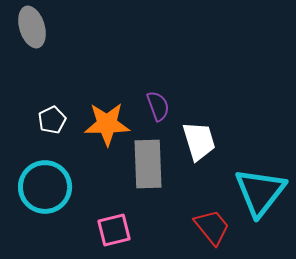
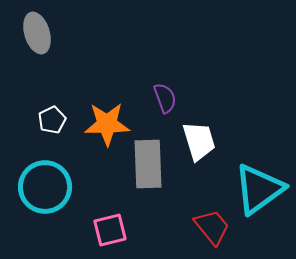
gray ellipse: moved 5 px right, 6 px down
purple semicircle: moved 7 px right, 8 px up
cyan triangle: moved 1 px left, 3 px up; rotated 16 degrees clockwise
pink square: moved 4 px left
